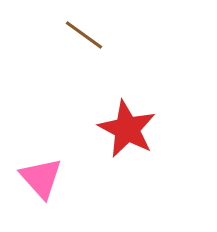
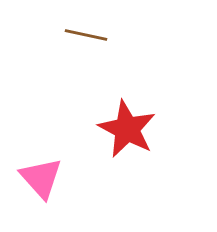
brown line: moved 2 px right; rotated 24 degrees counterclockwise
